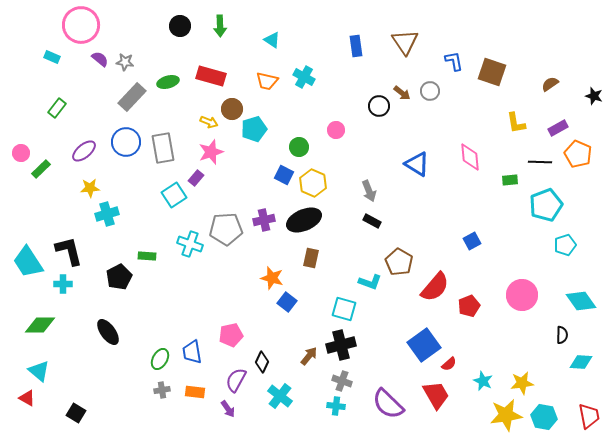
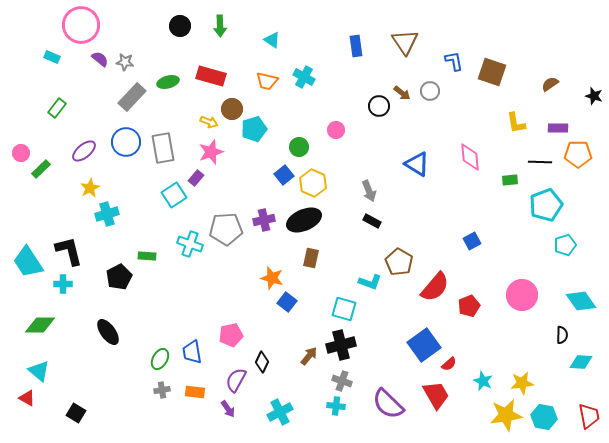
purple rectangle at (558, 128): rotated 30 degrees clockwise
orange pentagon at (578, 154): rotated 24 degrees counterclockwise
blue square at (284, 175): rotated 24 degrees clockwise
yellow star at (90, 188): rotated 24 degrees counterclockwise
cyan cross at (280, 396): moved 16 px down; rotated 25 degrees clockwise
